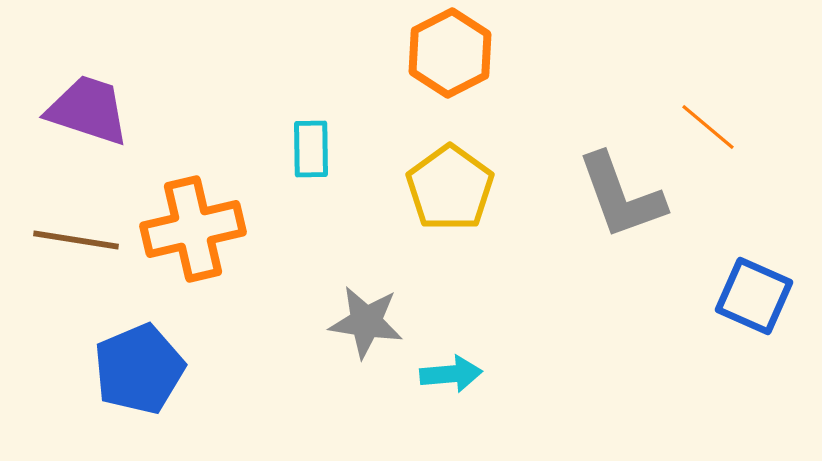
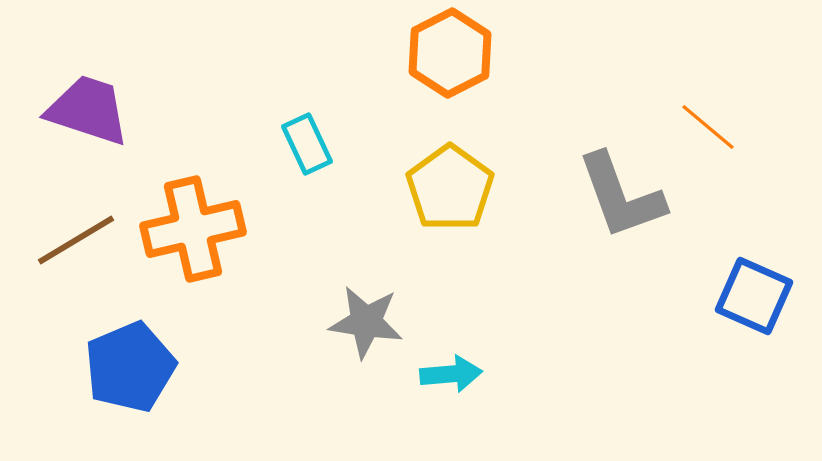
cyan rectangle: moved 4 px left, 5 px up; rotated 24 degrees counterclockwise
brown line: rotated 40 degrees counterclockwise
blue pentagon: moved 9 px left, 2 px up
